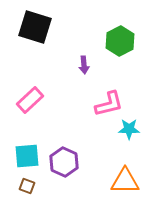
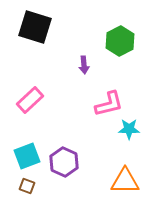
cyan square: rotated 16 degrees counterclockwise
